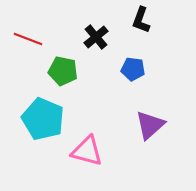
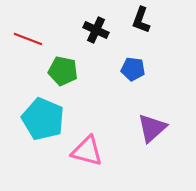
black cross: moved 7 px up; rotated 25 degrees counterclockwise
purple triangle: moved 2 px right, 3 px down
